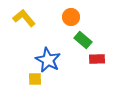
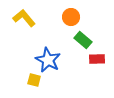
yellow square: moved 1 px left, 1 px down; rotated 16 degrees clockwise
